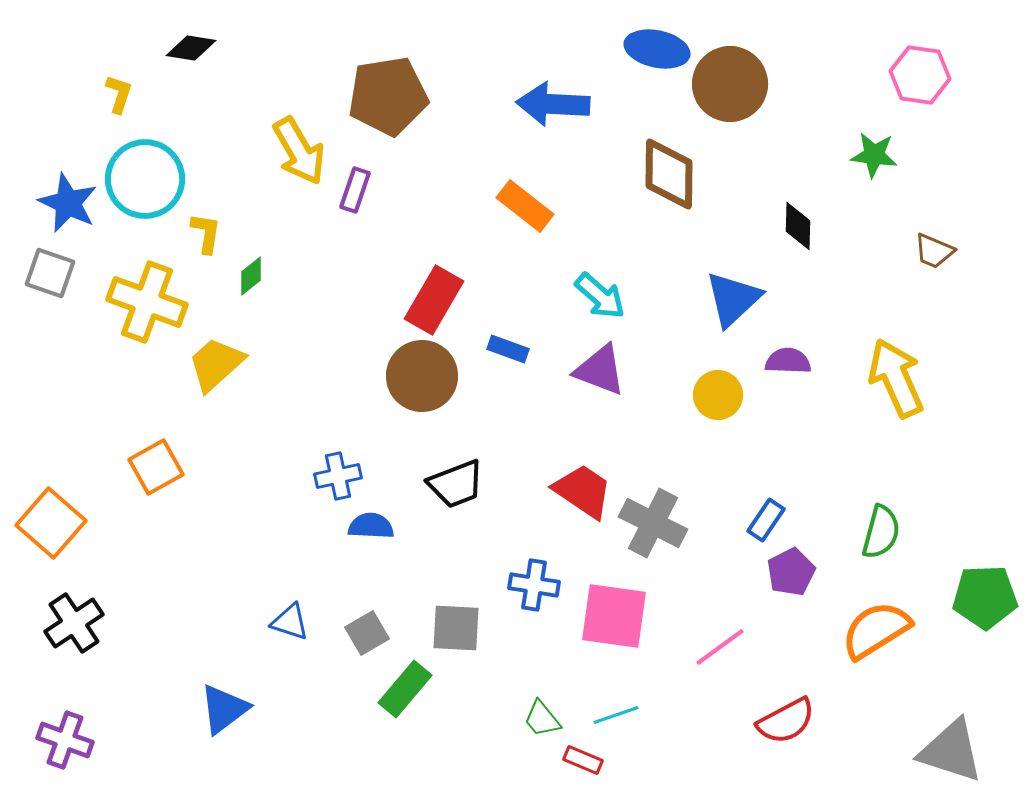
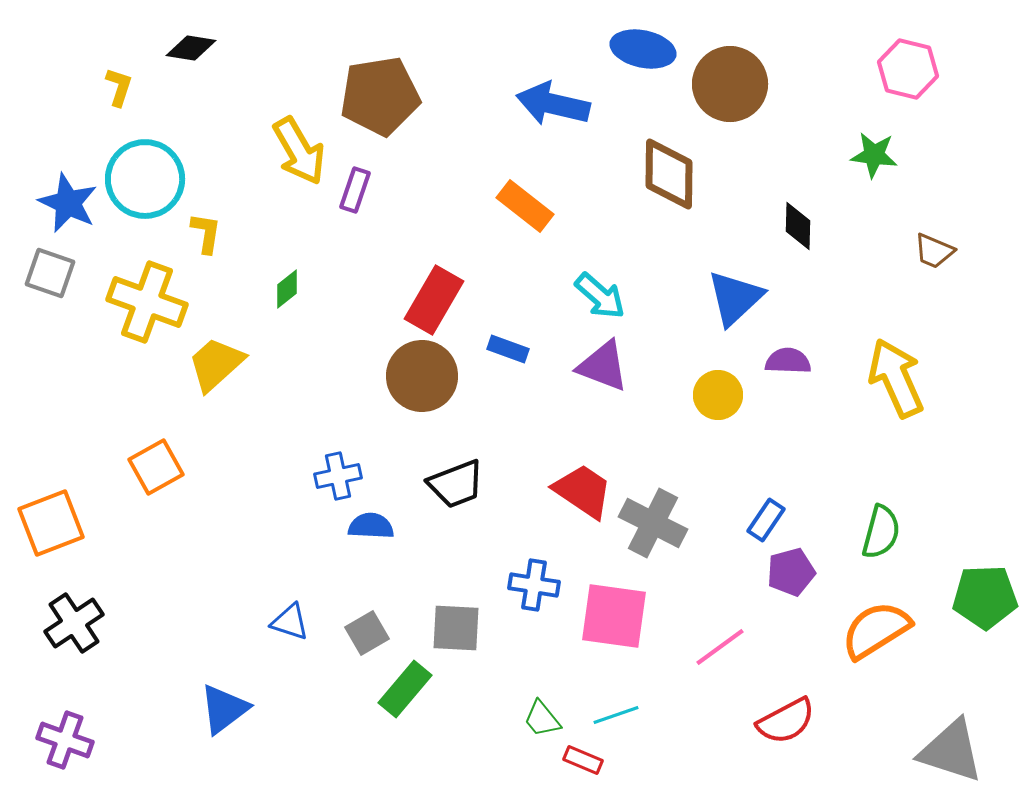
blue ellipse at (657, 49): moved 14 px left
pink hexagon at (920, 75): moved 12 px left, 6 px up; rotated 6 degrees clockwise
yellow L-shape at (119, 94): moved 7 px up
brown pentagon at (388, 96): moved 8 px left
blue arrow at (553, 104): rotated 10 degrees clockwise
green diamond at (251, 276): moved 36 px right, 13 px down
blue triangle at (733, 299): moved 2 px right, 1 px up
purple triangle at (600, 370): moved 3 px right, 4 px up
orange square at (51, 523): rotated 28 degrees clockwise
purple pentagon at (791, 572): rotated 12 degrees clockwise
